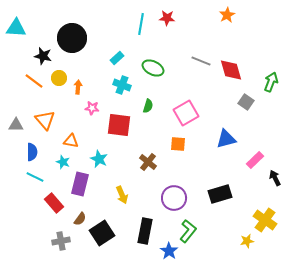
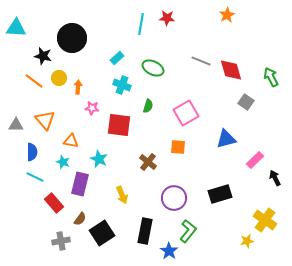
green arrow at (271, 82): moved 5 px up; rotated 48 degrees counterclockwise
orange square at (178, 144): moved 3 px down
